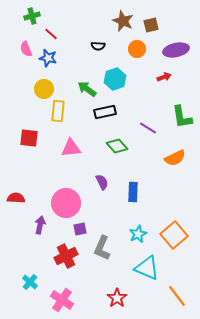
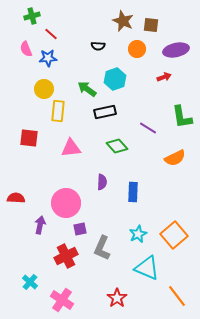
brown square: rotated 21 degrees clockwise
blue star: rotated 18 degrees counterclockwise
purple semicircle: rotated 28 degrees clockwise
